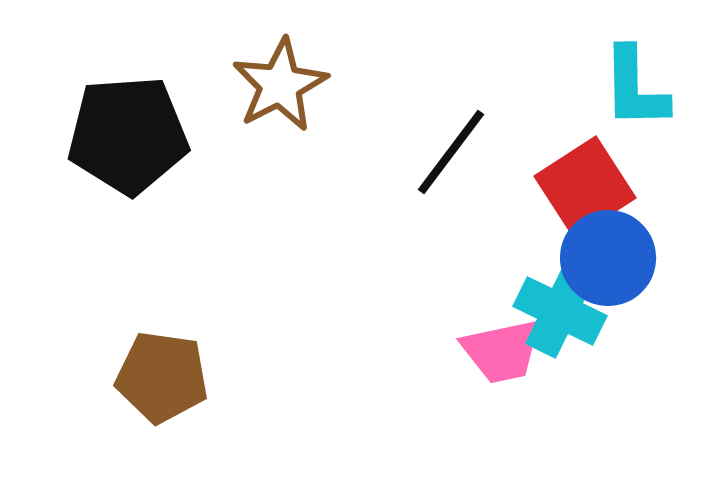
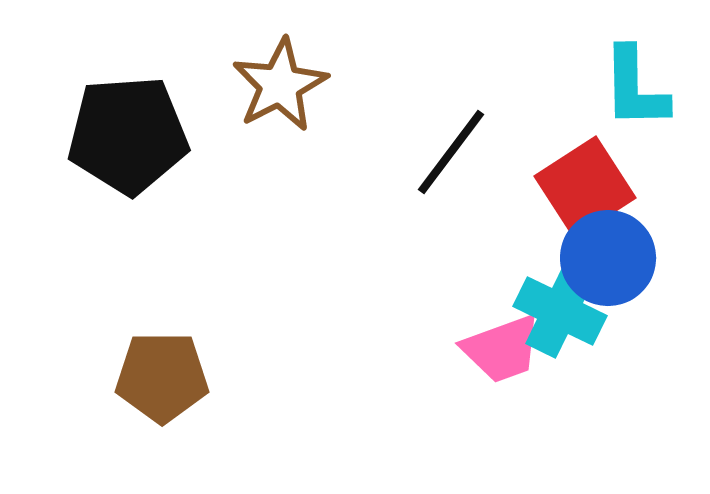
pink trapezoid: moved 2 px up; rotated 8 degrees counterclockwise
brown pentagon: rotated 8 degrees counterclockwise
